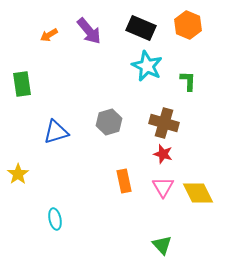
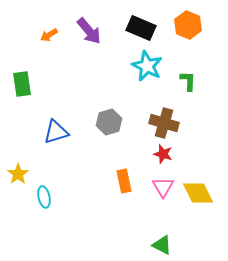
cyan ellipse: moved 11 px left, 22 px up
green triangle: rotated 20 degrees counterclockwise
